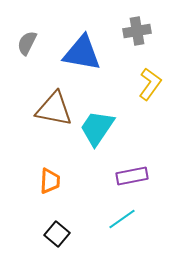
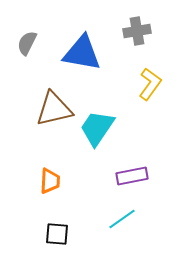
brown triangle: rotated 24 degrees counterclockwise
black square: rotated 35 degrees counterclockwise
